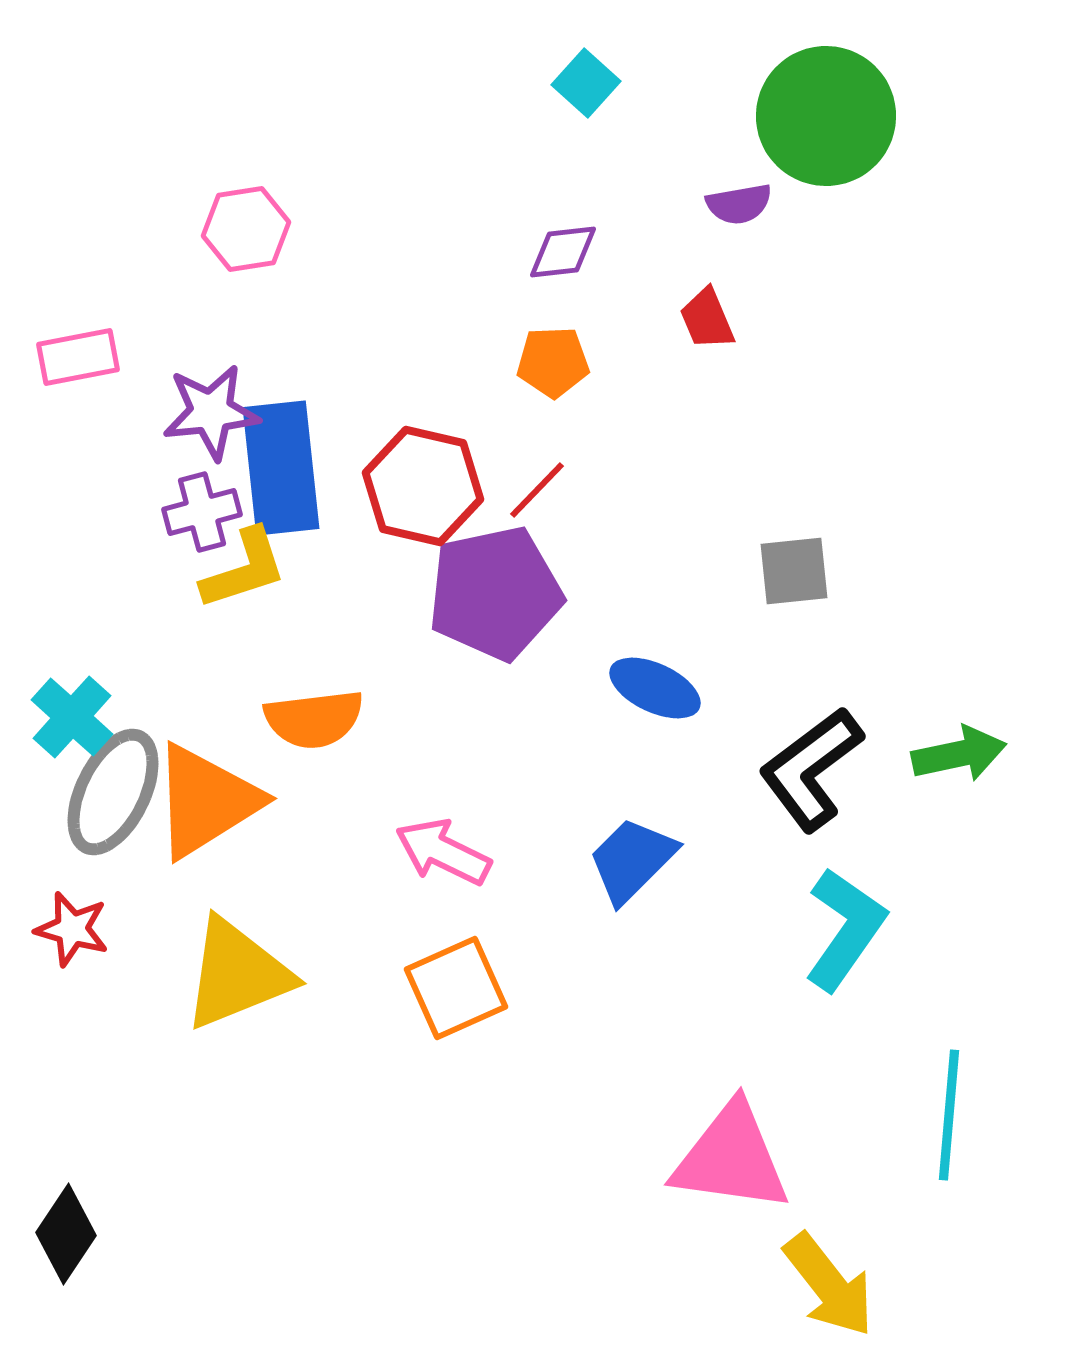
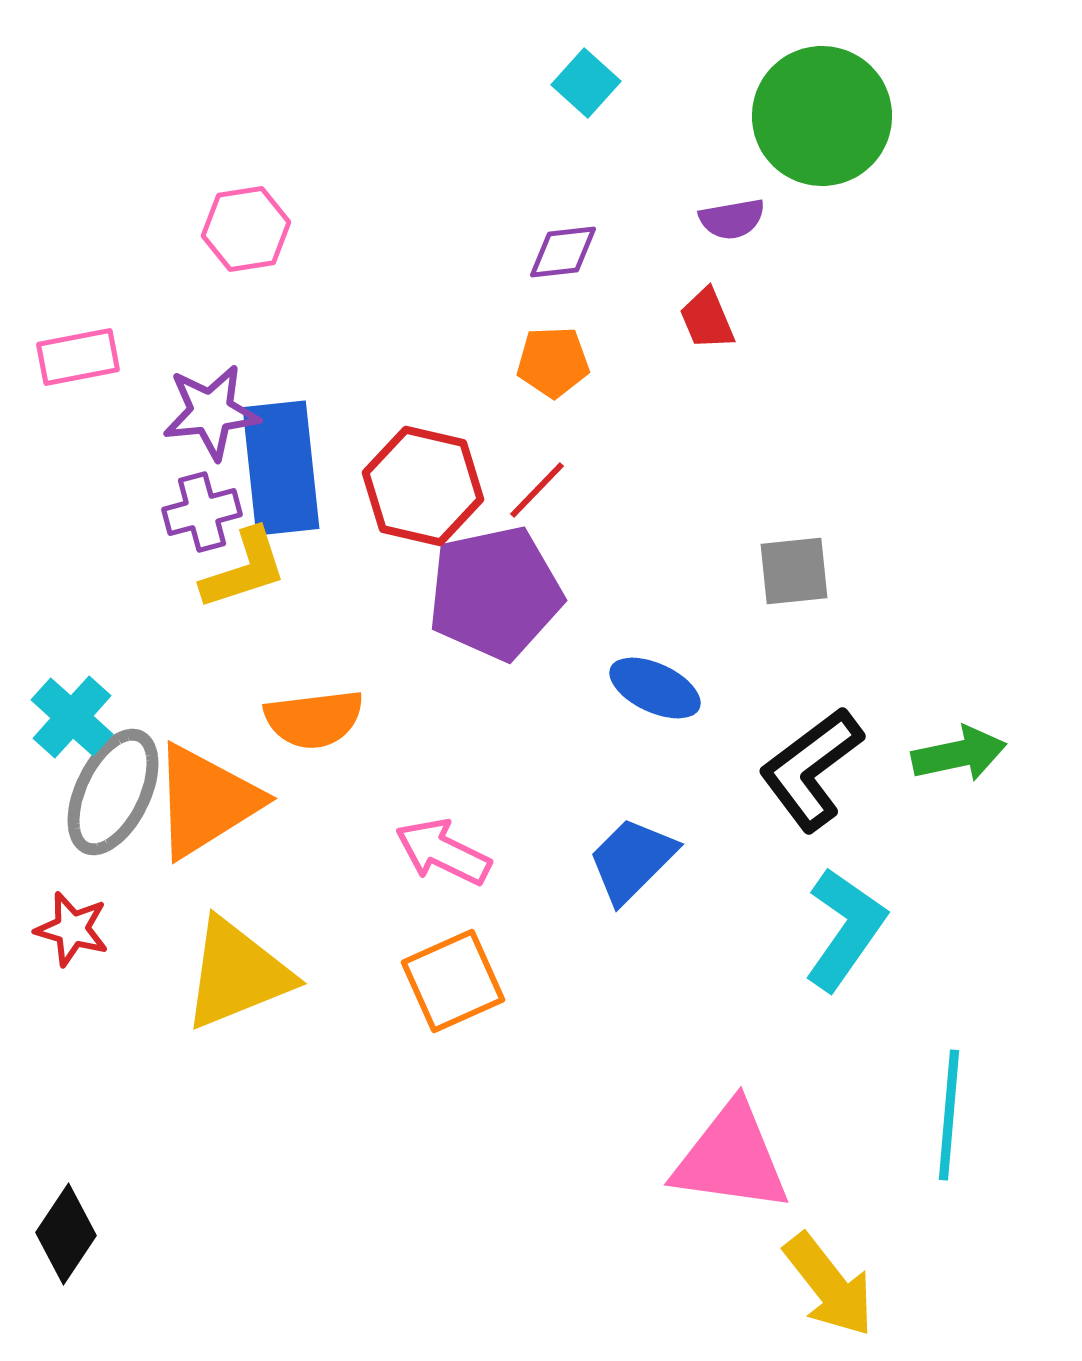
green circle: moved 4 px left
purple semicircle: moved 7 px left, 15 px down
orange square: moved 3 px left, 7 px up
